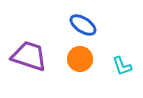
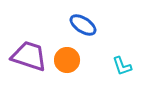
orange circle: moved 13 px left, 1 px down
